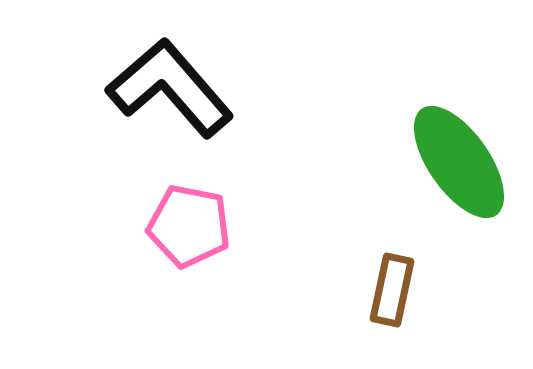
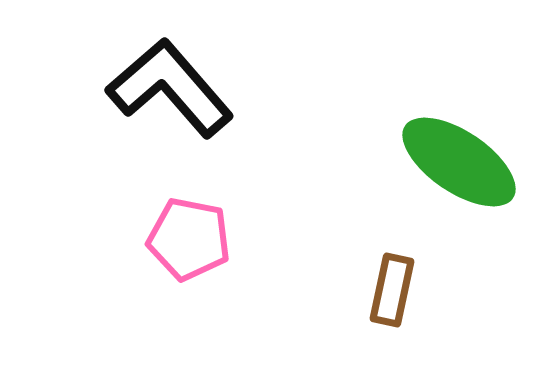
green ellipse: rotated 21 degrees counterclockwise
pink pentagon: moved 13 px down
